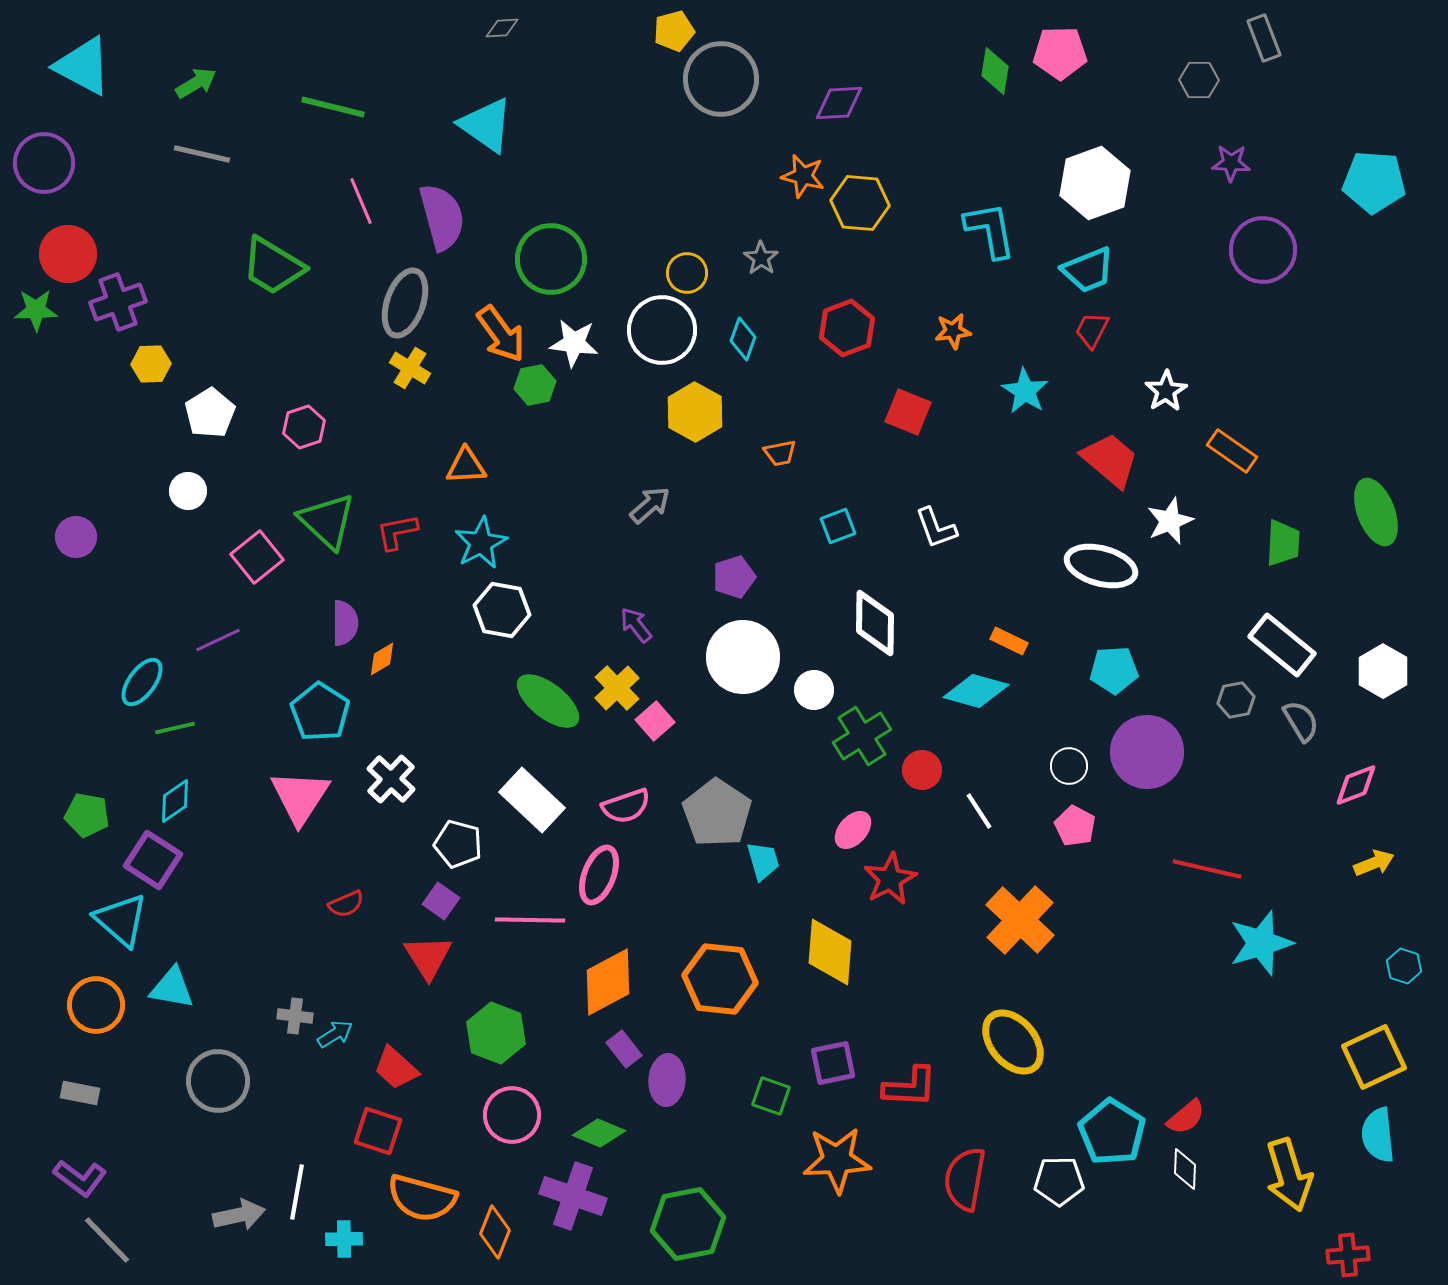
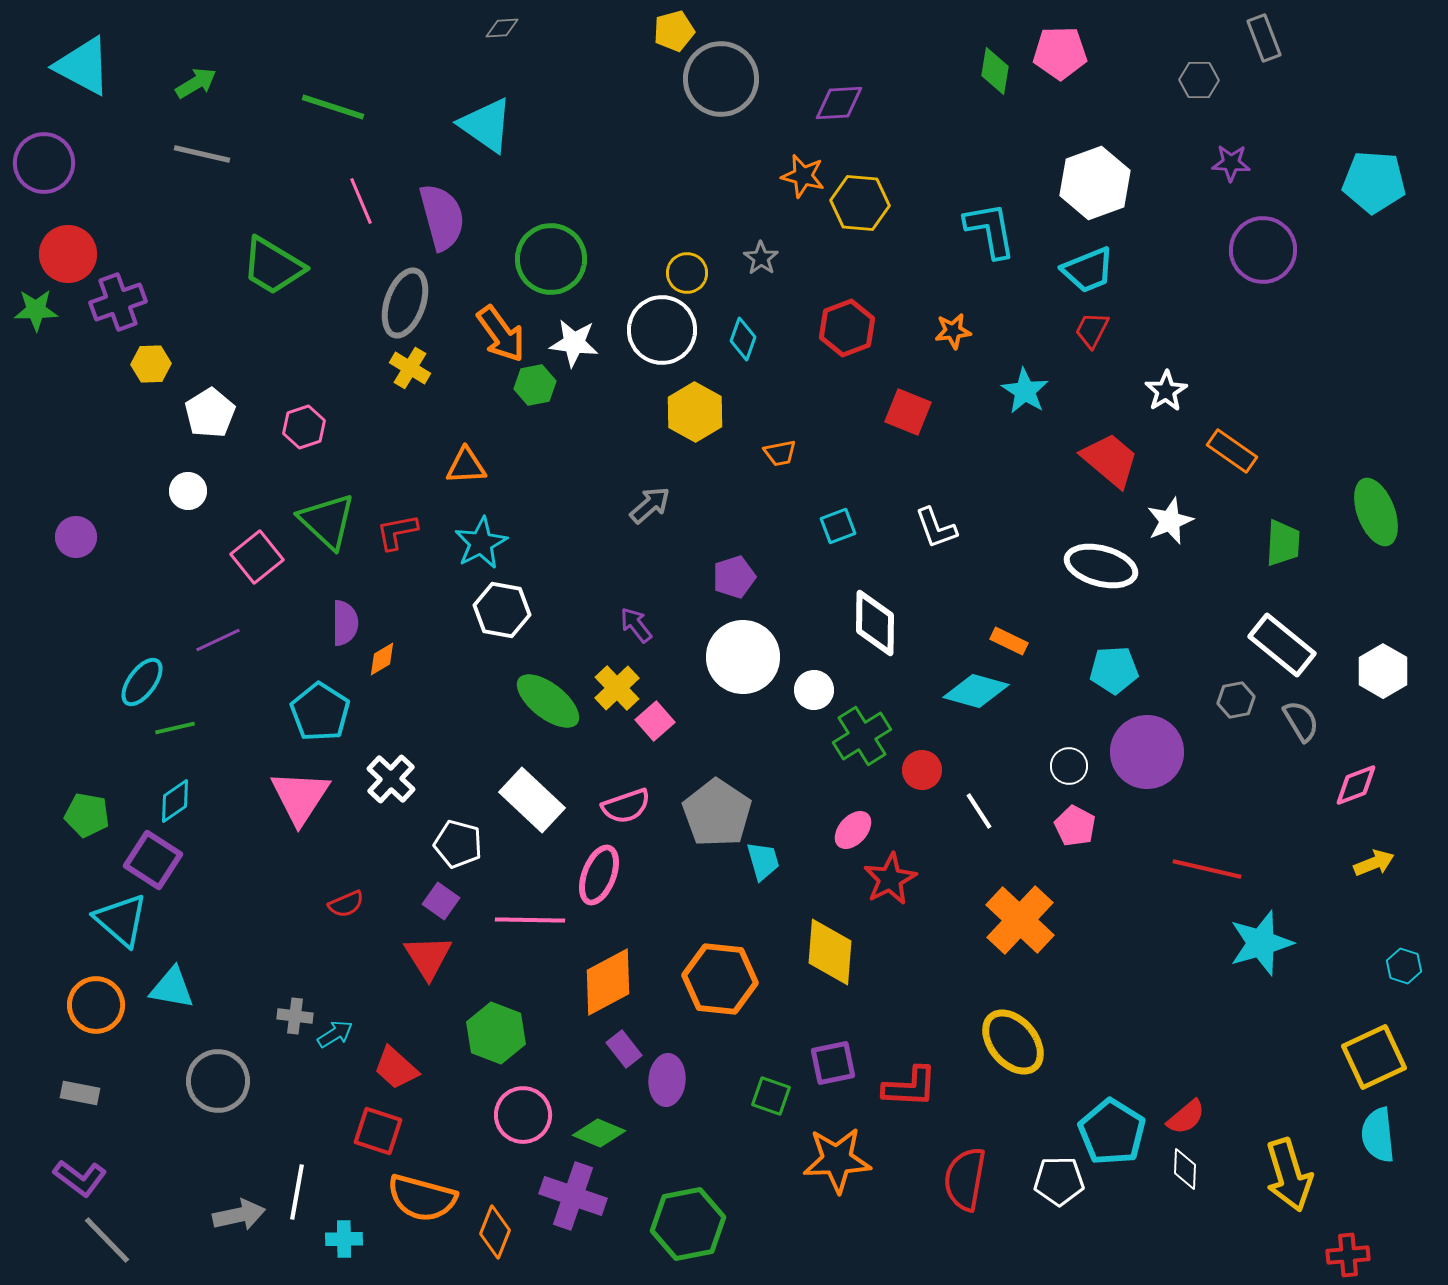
green line at (333, 107): rotated 4 degrees clockwise
pink circle at (512, 1115): moved 11 px right
